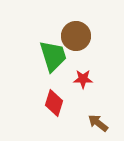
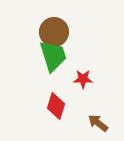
brown circle: moved 22 px left, 4 px up
red diamond: moved 2 px right, 3 px down
